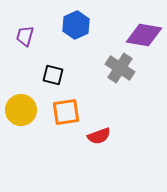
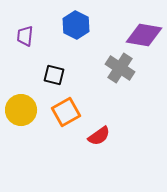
blue hexagon: rotated 8 degrees counterclockwise
purple trapezoid: rotated 10 degrees counterclockwise
black square: moved 1 px right
orange square: rotated 20 degrees counterclockwise
red semicircle: rotated 15 degrees counterclockwise
